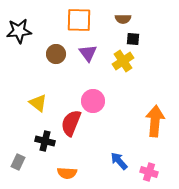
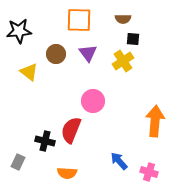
yellow triangle: moved 9 px left, 31 px up
red semicircle: moved 7 px down
